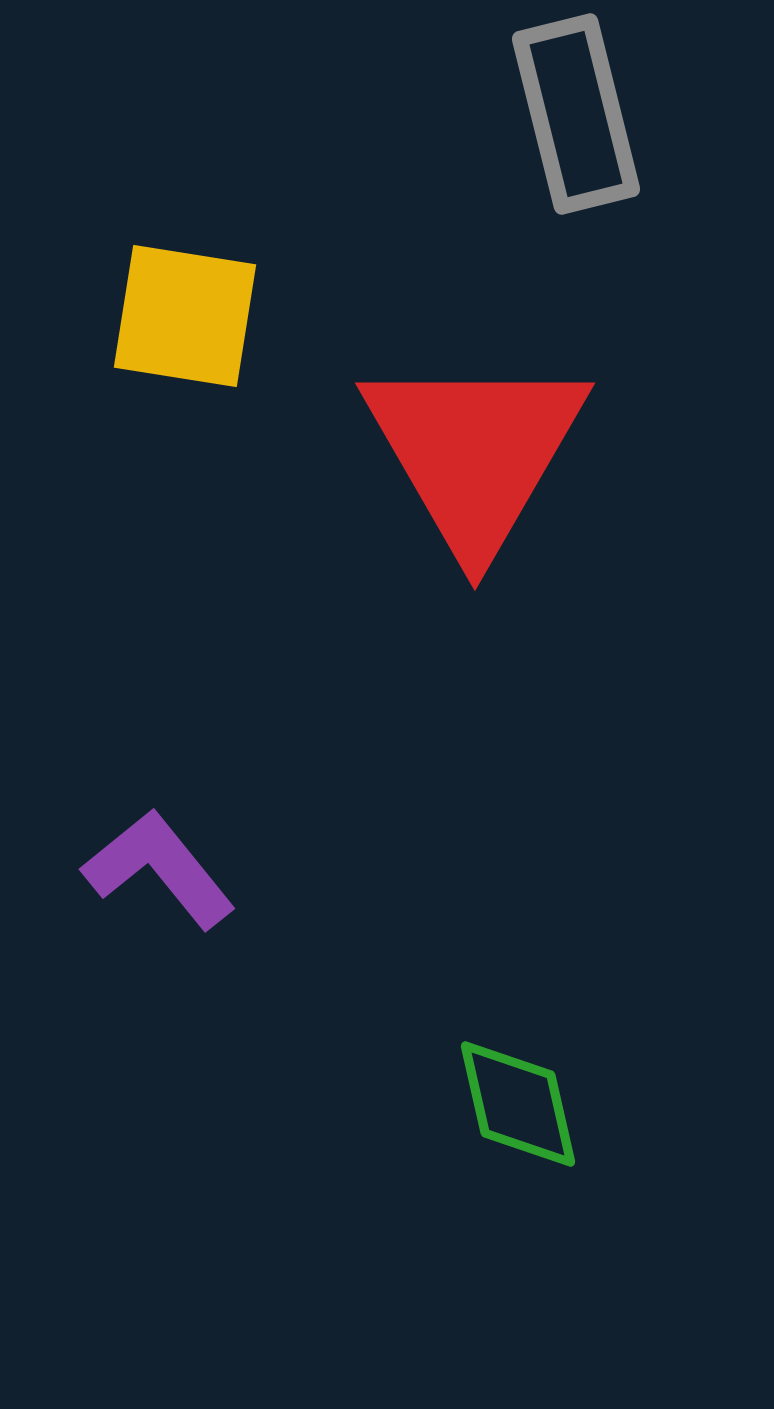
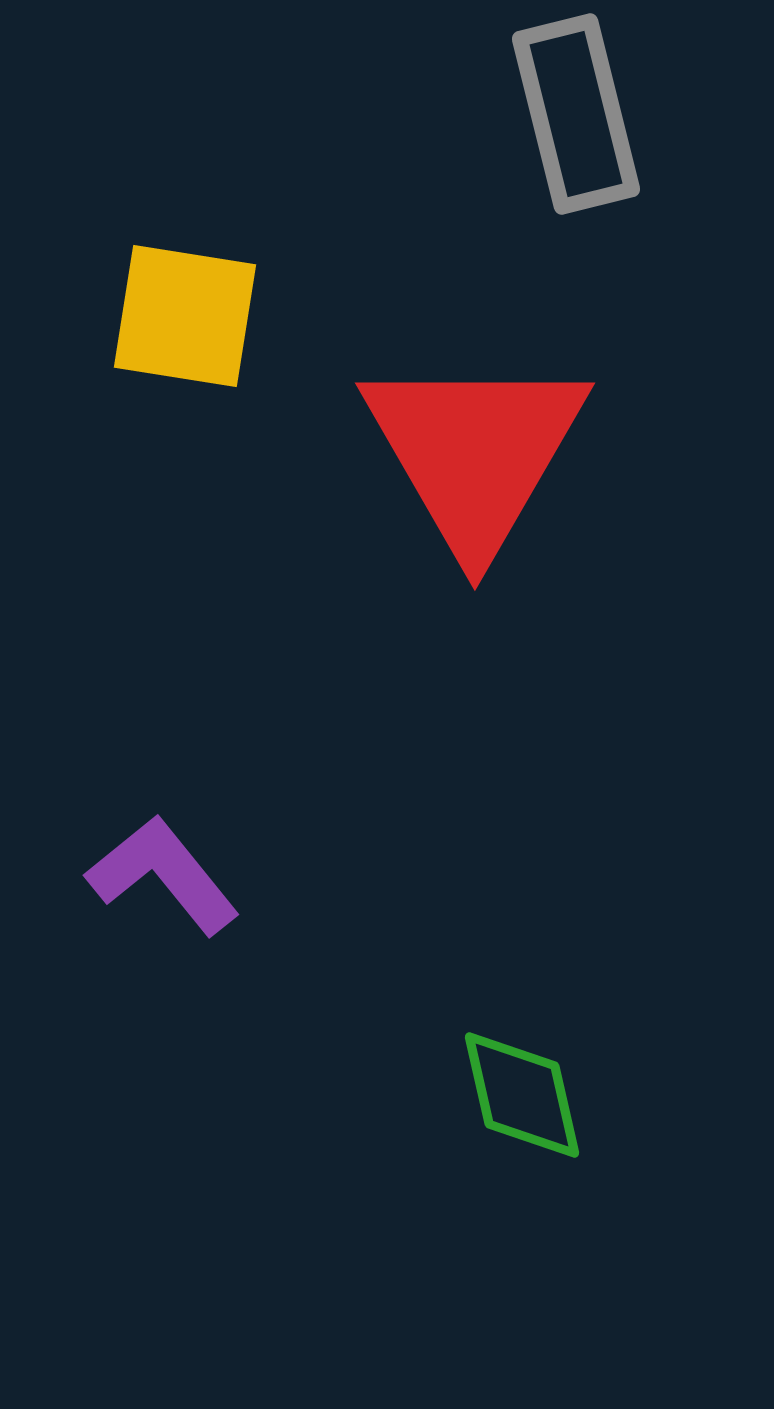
purple L-shape: moved 4 px right, 6 px down
green diamond: moved 4 px right, 9 px up
